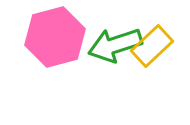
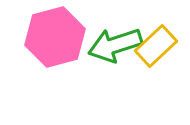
yellow rectangle: moved 4 px right
